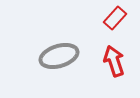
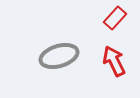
red arrow: rotated 8 degrees counterclockwise
